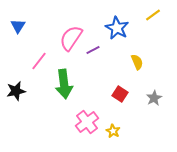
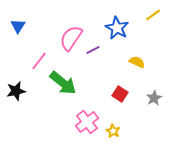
yellow semicircle: rotated 42 degrees counterclockwise
green arrow: moved 1 px left, 1 px up; rotated 44 degrees counterclockwise
